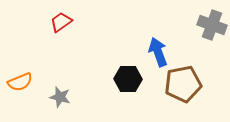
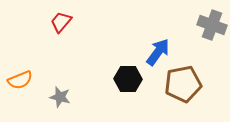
red trapezoid: rotated 15 degrees counterclockwise
blue arrow: rotated 56 degrees clockwise
orange semicircle: moved 2 px up
